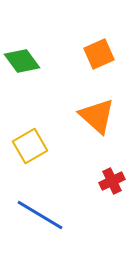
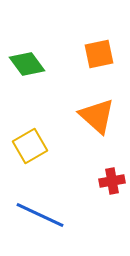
orange square: rotated 12 degrees clockwise
green diamond: moved 5 px right, 3 px down
red cross: rotated 15 degrees clockwise
blue line: rotated 6 degrees counterclockwise
